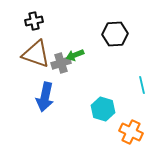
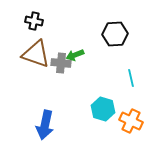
black cross: rotated 24 degrees clockwise
gray cross: rotated 24 degrees clockwise
cyan line: moved 11 px left, 7 px up
blue arrow: moved 28 px down
orange cross: moved 11 px up
